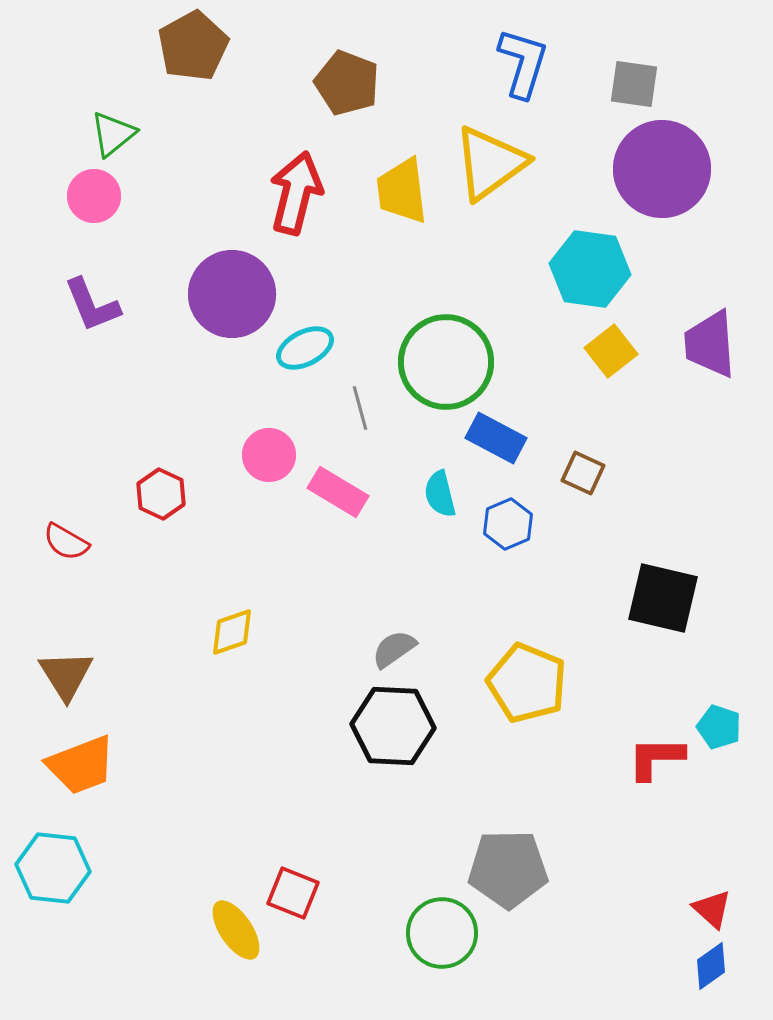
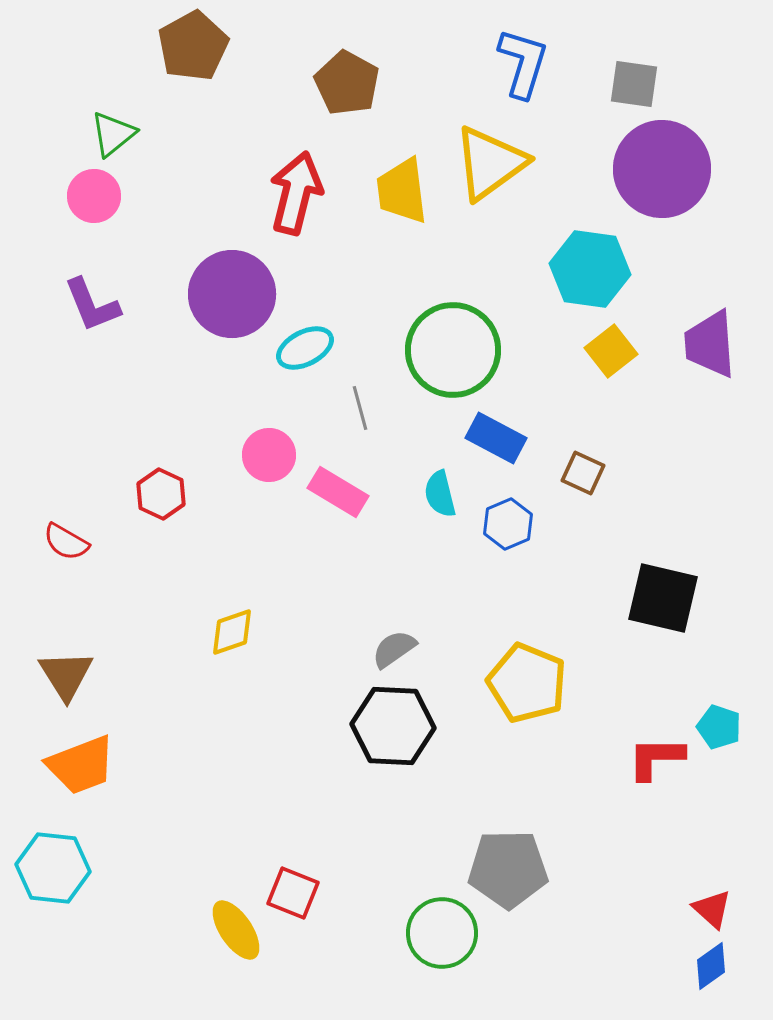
brown pentagon at (347, 83): rotated 8 degrees clockwise
green circle at (446, 362): moved 7 px right, 12 px up
